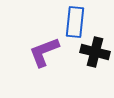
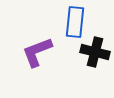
purple L-shape: moved 7 px left
